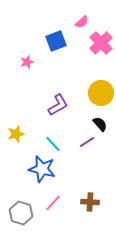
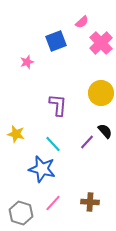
purple L-shape: rotated 55 degrees counterclockwise
black semicircle: moved 5 px right, 7 px down
yellow star: rotated 30 degrees clockwise
purple line: rotated 14 degrees counterclockwise
